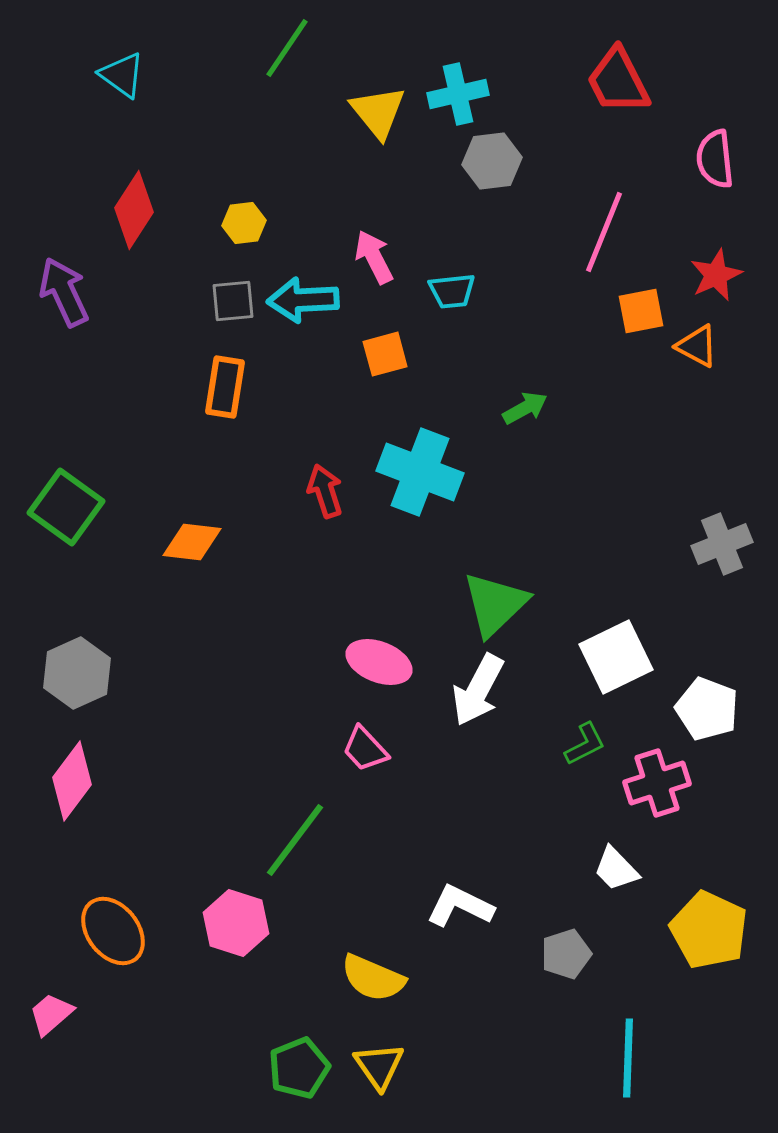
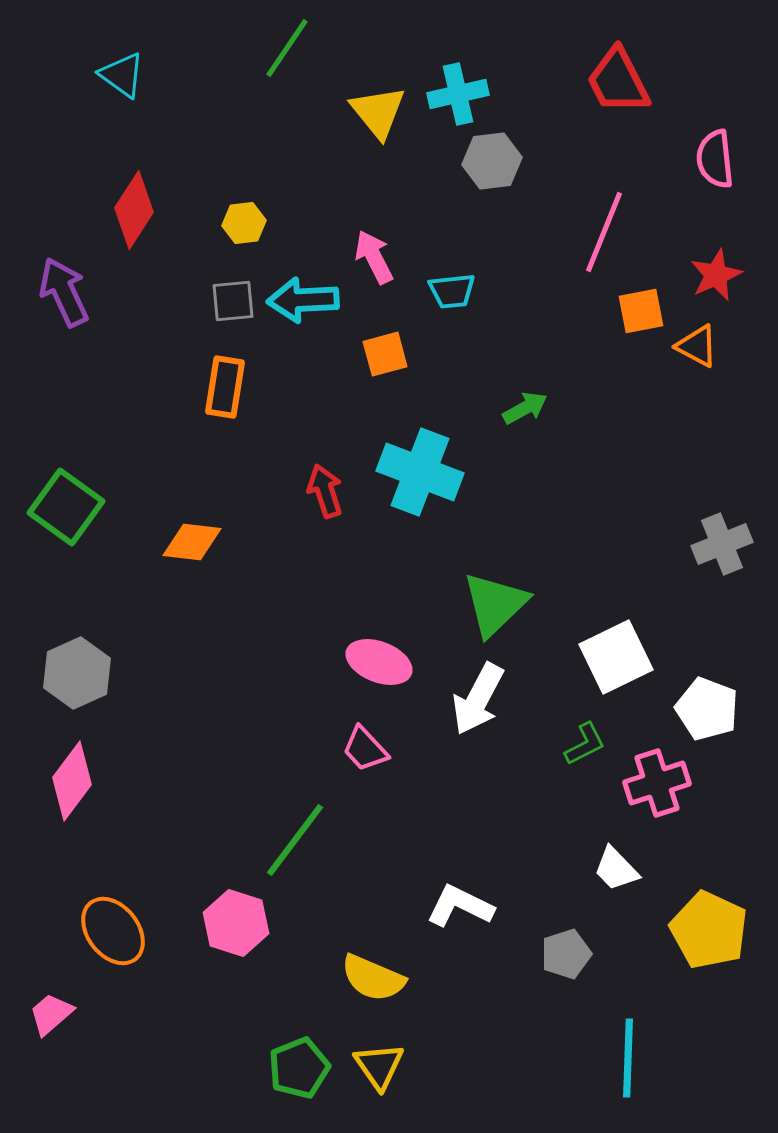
white arrow at (478, 690): moved 9 px down
